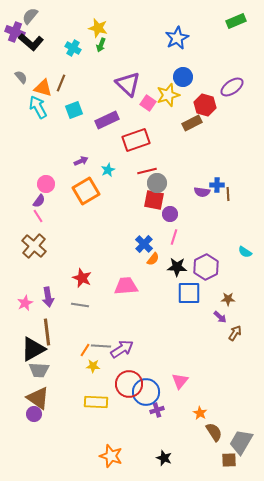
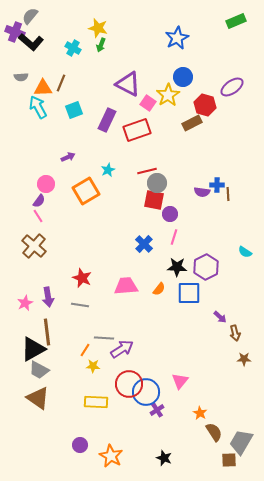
gray semicircle at (21, 77): rotated 128 degrees clockwise
purple triangle at (128, 84): rotated 16 degrees counterclockwise
orange triangle at (43, 88): rotated 18 degrees counterclockwise
yellow star at (168, 95): rotated 15 degrees counterclockwise
purple rectangle at (107, 120): rotated 40 degrees counterclockwise
red rectangle at (136, 140): moved 1 px right, 10 px up
purple arrow at (81, 161): moved 13 px left, 4 px up
orange semicircle at (153, 259): moved 6 px right, 30 px down
brown star at (228, 299): moved 16 px right, 60 px down
brown arrow at (235, 333): rotated 133 degrees clockwise
gray line at (101, 346): moved 3 px right, 8 px up
gray trapezoid at (39, 370): rotated 25 degrees clockwise
purple cross at (157, 410): rotated 16 degrees counterclockwise
purple circle at (34, 414): moved 46 px right, 31 px down
orange star at (111, 456): rotated 10 degrees clockwise
